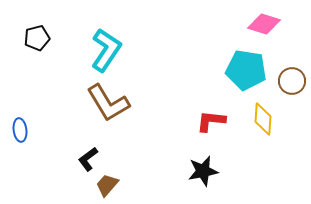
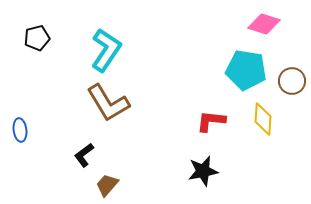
black L-shape: moved 4 px left, 4 px up
